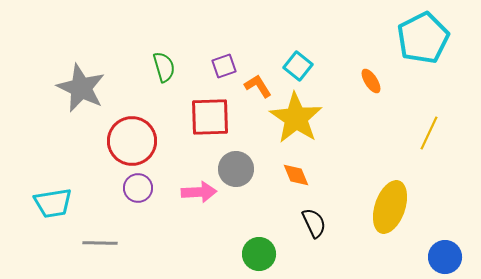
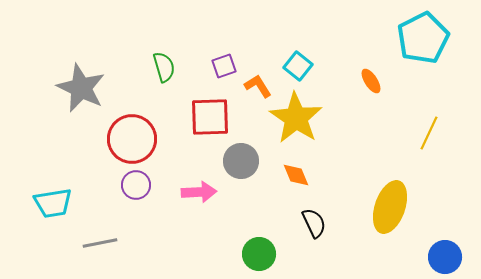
red circle: moved 2 px up
gray circle: moved 5 px right, 8 px up
purple circle: moved 2 px left, 3 px up
gray line: rotated 12 degrees counterclockwise
